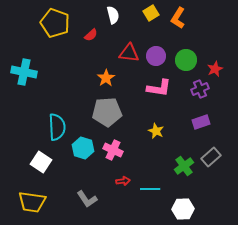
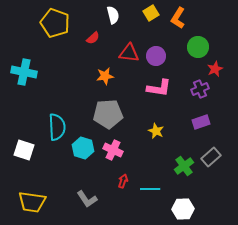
red semicircle: moved 2 px right, 3 px down
green circle: moved 12 px right, 13 px up
orange star: moved 1 px left, 2 px up; rotated 24 degrees clockwise
gray pentagon: moved 1 px right, 2 px down
white square: moved 17 px left, 12 px up; rotated 15 degrees counterclockwise
red arrow: rotated 64 degrees counterclockwise
